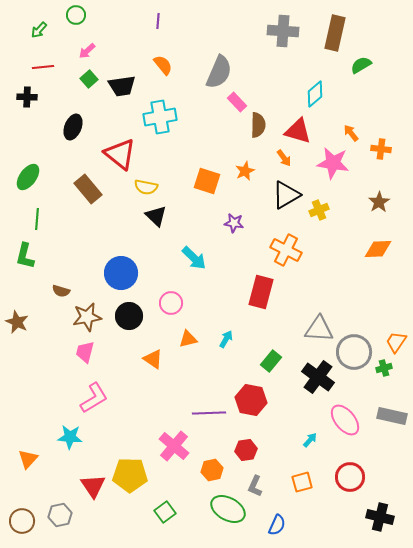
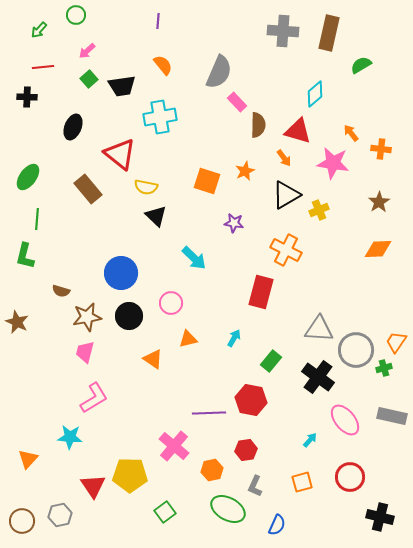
brown rectangle at (335, 33): moved 6 px left
cyan arrow at (226, 339): moved 8 px right, 1 px up
gray circle at (354, 352): moved 2 px right, 2 px up
